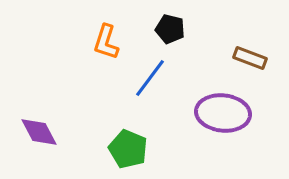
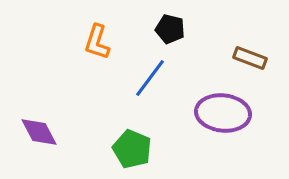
orange L-shape: moved 9 px left
green pentagon: moved 4 px right
